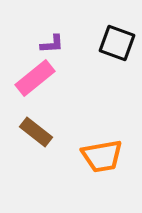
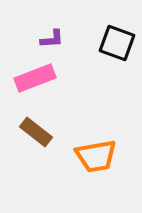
purple L-shape: moved 5 px up
pink rectangle: rotated 18 degrees clockwise
orange trapezoid: moved 6 px left
